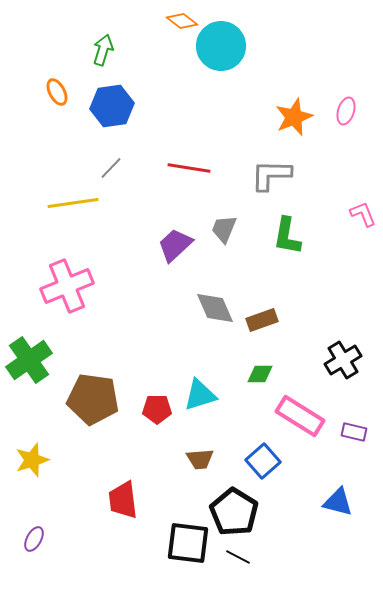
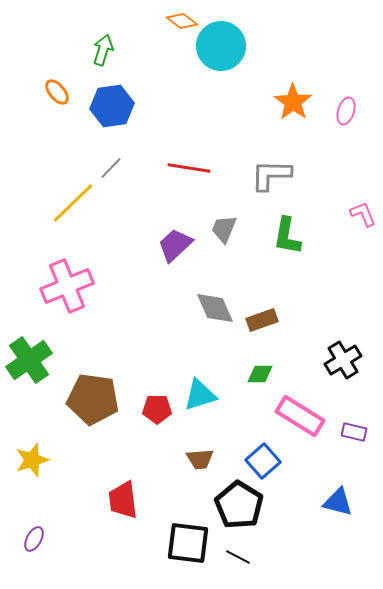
orange ellipse: rotated 12 degrees counterclockwise
orange star: moved 1 px left, 15 px up; rotated 15 degrees counterclockwise
yellow line: rotated 36 degrees counterclockwise
black pentagon: moved 5 px right, 7 px up
